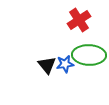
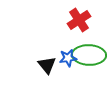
blue star: moved 3 px right, 6 px up
